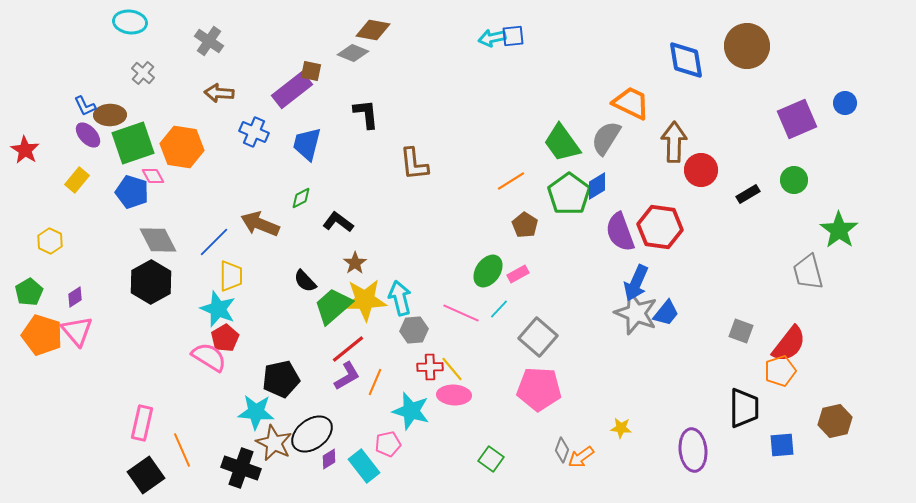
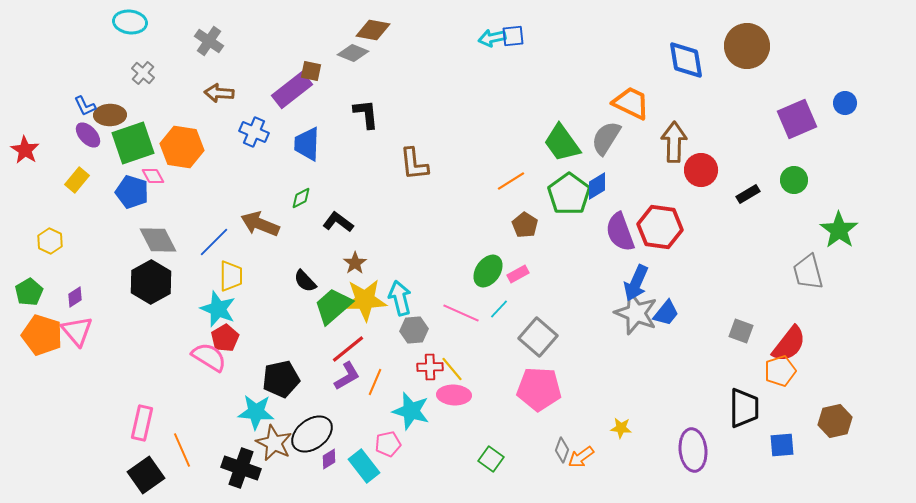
blue trapezoid at (307, 144): rotated 12 degrees counterclockwise
